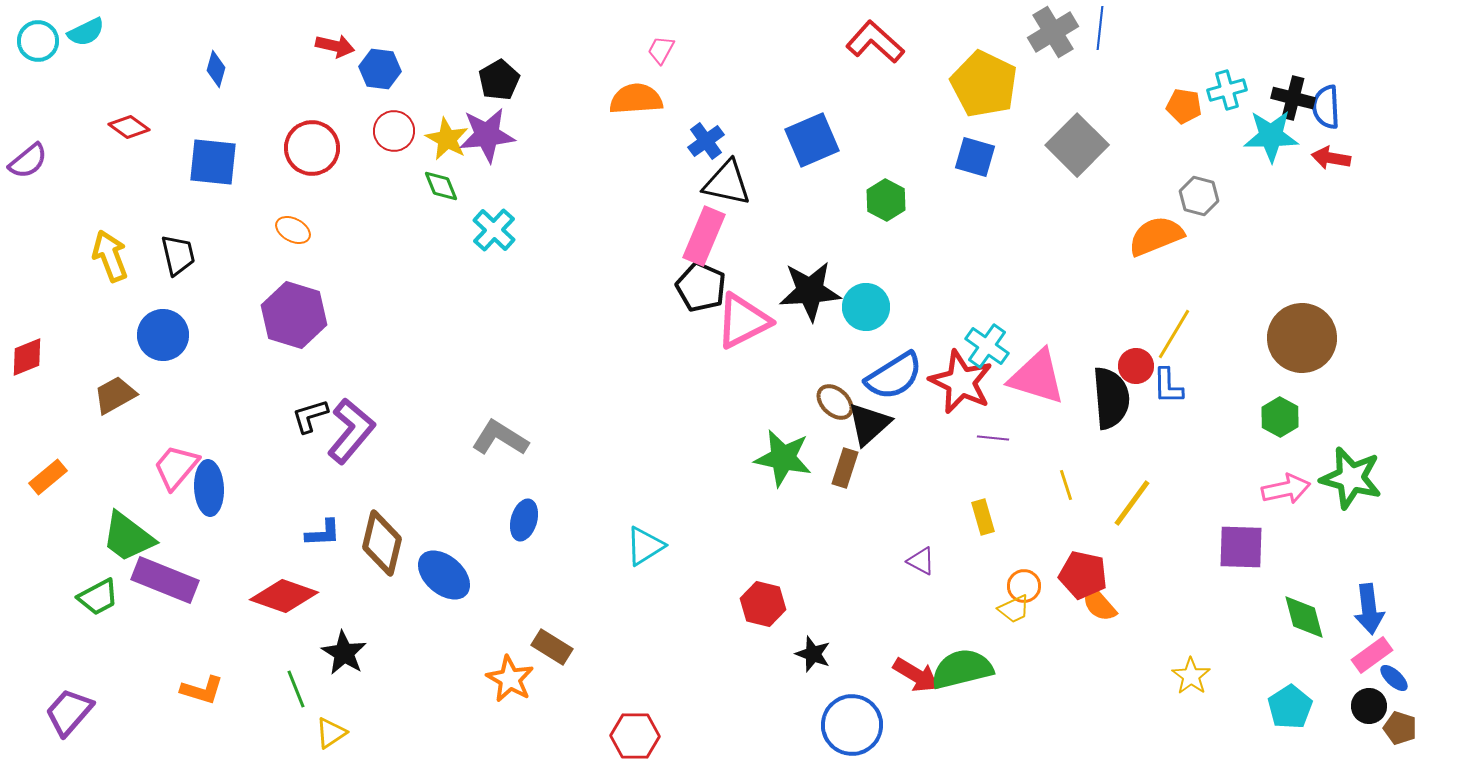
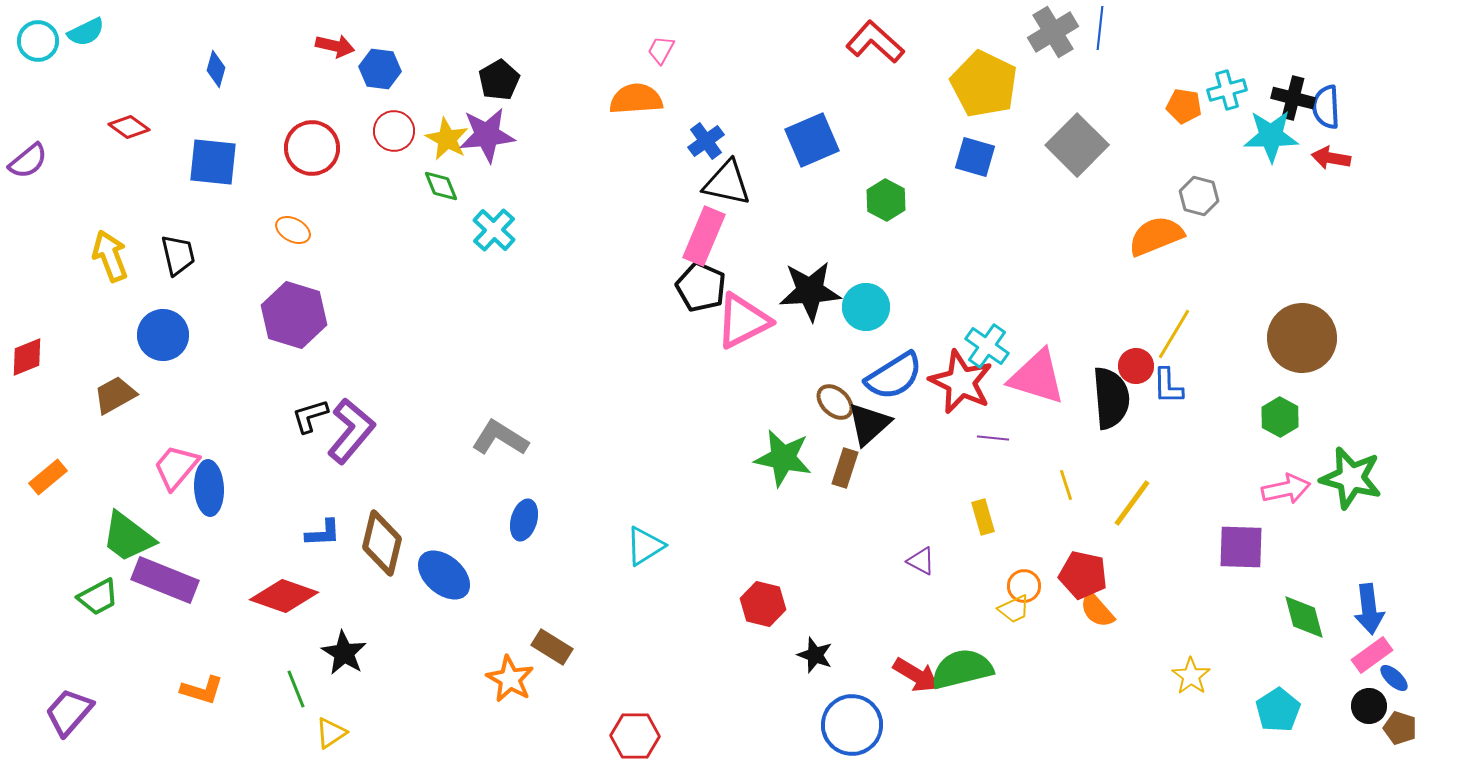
orange semicircle at (1099, 604): moved 2 px left, 6 px down
black star at (813, 654): moved 2 px right, 1 px down
cyan pentagon at (1290, 707): moved 12 px left, 3 px down
